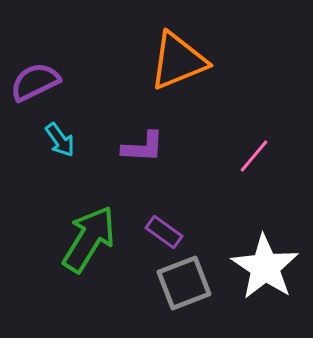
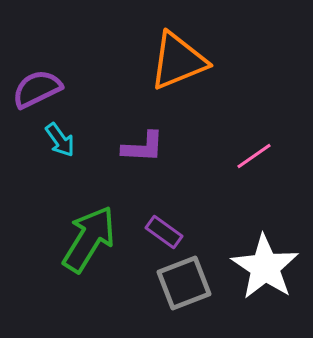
purple semicircle: moved 2 px right, 7 px down
pink line: rotated 15 degrees clockwise
